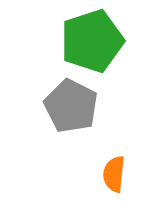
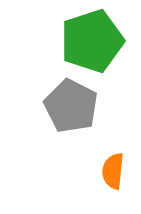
orange semicircle: moved 1 px left, 3 px up
